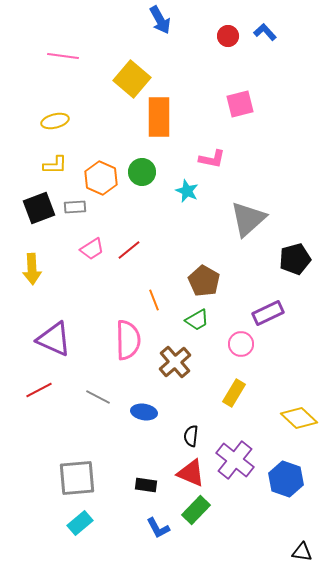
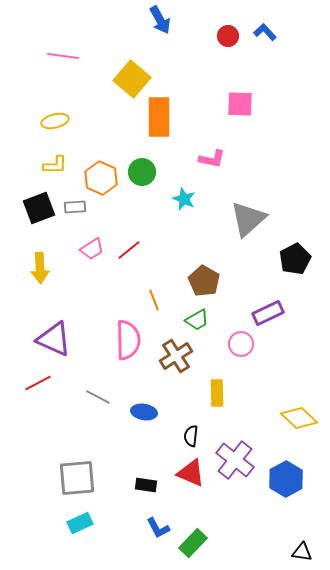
pink square at (240, 104): rotated 16 degrees clockwise
cyan star at (187, 191): moved 3 px left, 8 px down
black pentagon at (295, 259): rotated 12 degrees counterclockwise
yellow arrow at (32, 269): moved 8 px right, 1 px up
brown cross at (175, 362): moved 1 px right, 6 px up; rotated 8 degrees clockwise
red line at (39, 390): moved 1 px left, 7 px up
yellow rectangle at (234, 393): moved 17 px left; rotated 32 degrees counterclockwise
blue hexagon at (286, 479): rotated 12 degrees clockwise
green rectangle at (196, 510): moved 3 px left, 33 px down
cyan rectangle at (80, 523): rotated 15 degrees clockwise
